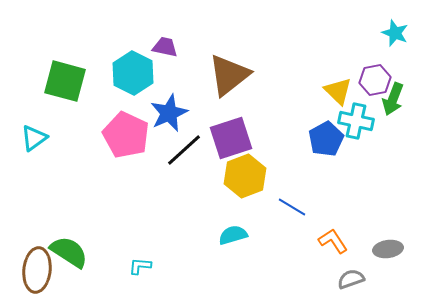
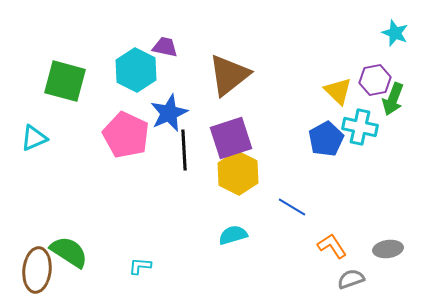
cyan hexagon: moved 3 px right, 3 px up
cyan cross: moved 4 px right, 6 px down
cyan triangle: rotated 12 degrees clockwise
black line: rotated 51 degrees counterclockwise
yellow hexagon: moved 7 px left, 3 px up; rotated 12 degrees counterclockwise
orange L-shape: moved 1 px left, 5 px down
